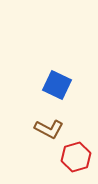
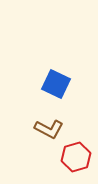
blue square: moved 1 px left, 1 px up
